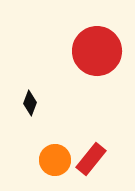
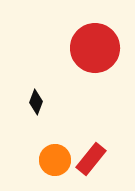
red circle: moved 2 px left, 3 px up
black diamond: moved 6 px right, 1 px up
